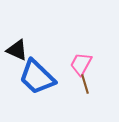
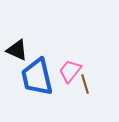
pink trapezoid: moved 11 px left, 7 px down; rotated 10 degrees clockwise
blue trapezoid: rotated 33 degrees clockwise
